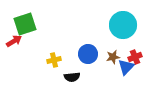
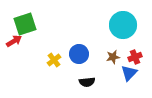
blue circle: moved 9 px left
yellow cross: rotated 24 degrees counterclockwise
blue triangle: moved 3 px right, 6 px down
black semicircle: moved 15 px right, 5 px down
